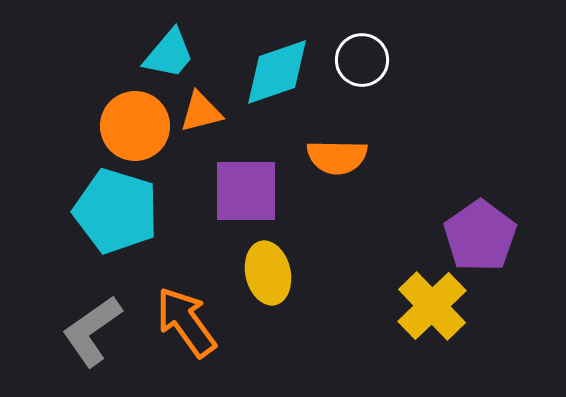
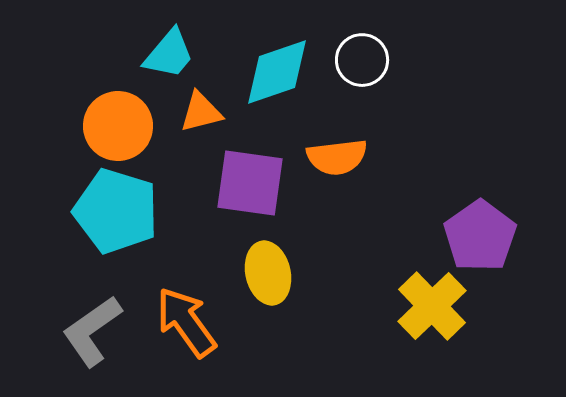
orange circle: moved 17 px left
orange semicircle: rotated 8 degrees counterclockwise
purple square: moved 4 px right, 8 px up; rotated 8 degrees clockwise
